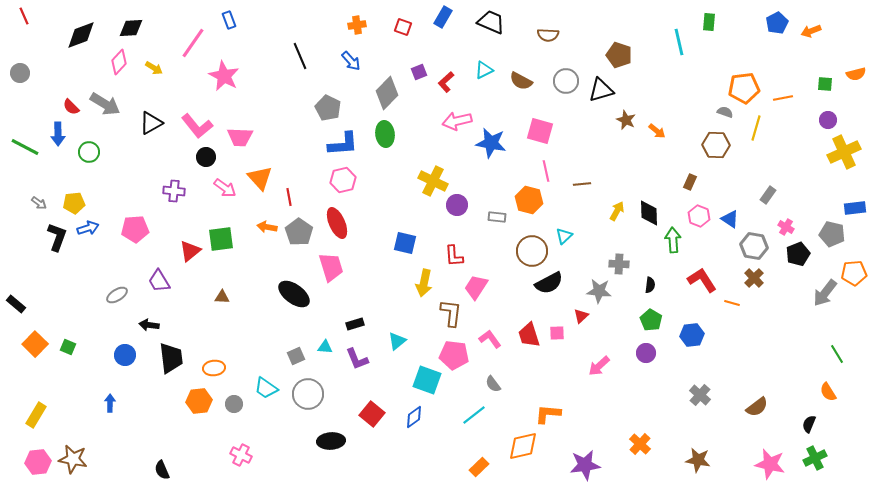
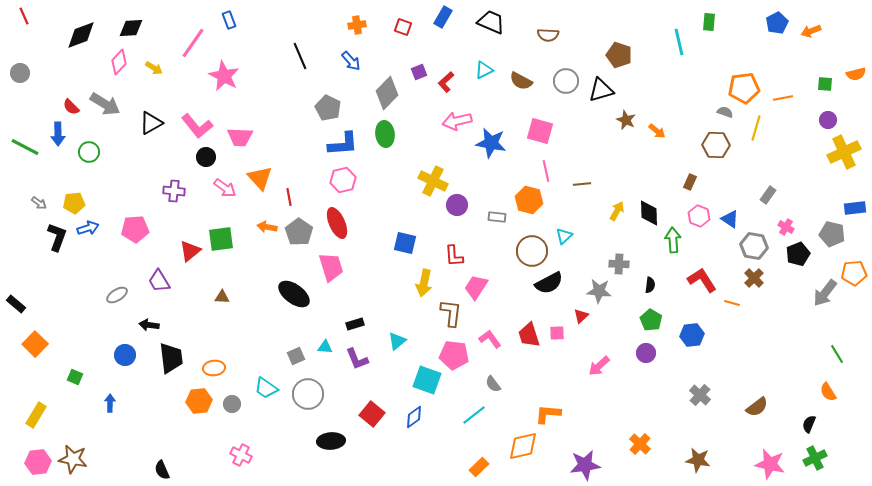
green square at (68, 347): moved 7 px right, 30 px down
gray circle at (234, 404): moved 2 px left
